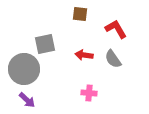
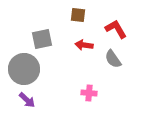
brown square: moved 2 px left, 1 px down
gray square: moved 3 px left, 5 px up
red arrow: moved 10 px up
